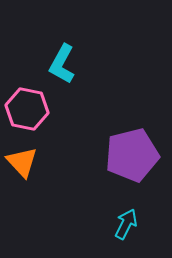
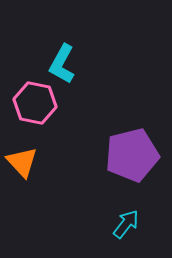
pink hexagon: moved 8 px right, 6 px up
cyan arrow: rotated 12 degrees clockwise
